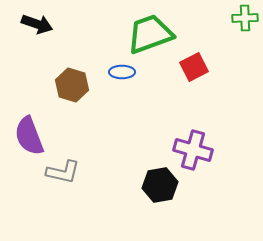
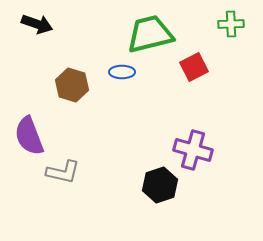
green cross: moved 14 px left, 6 px down
green trapezoid: rotated 6 degrees clockwise
black hexagon: rotated 8 degrees counterclockwise
